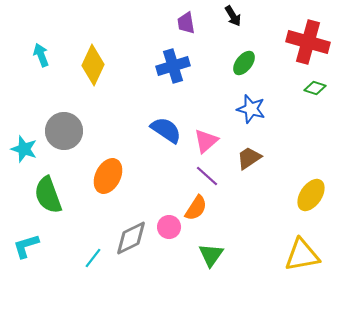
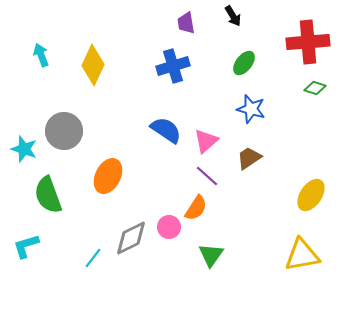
red cross: rotated 21 degrees counterclockwise
